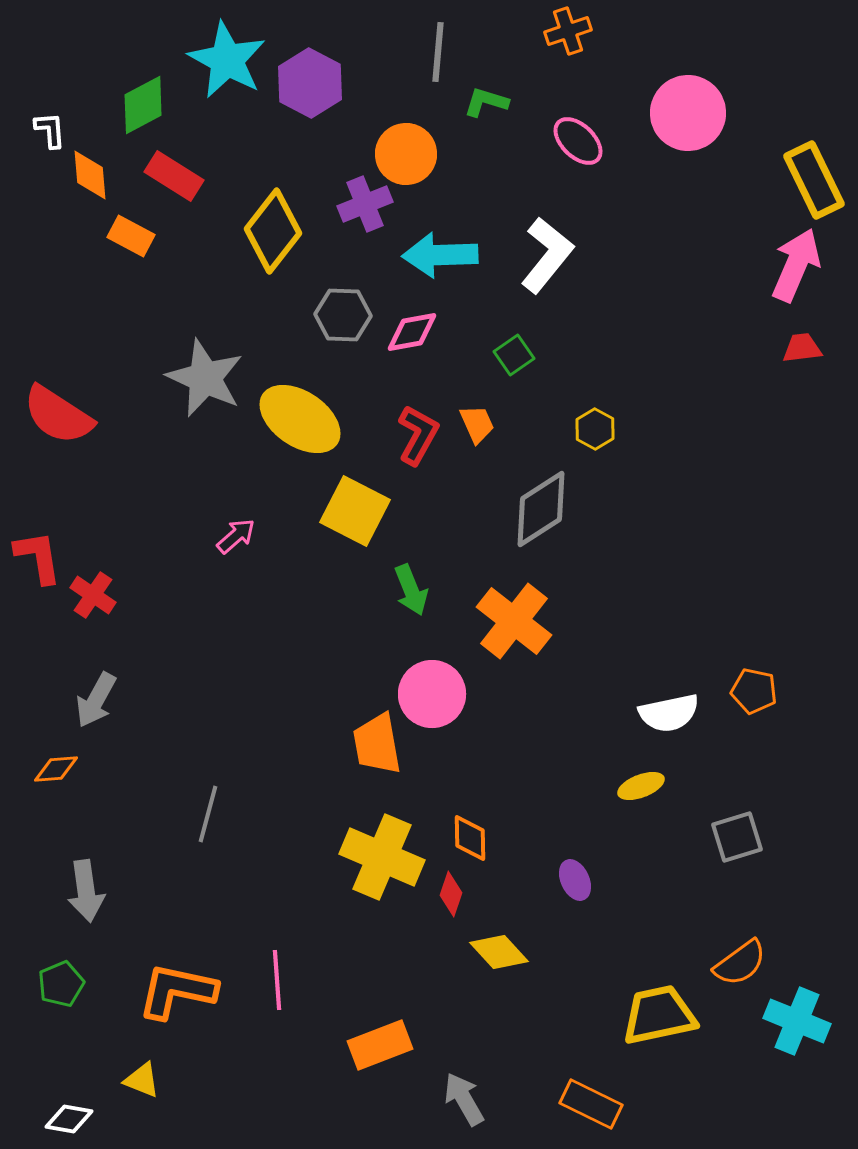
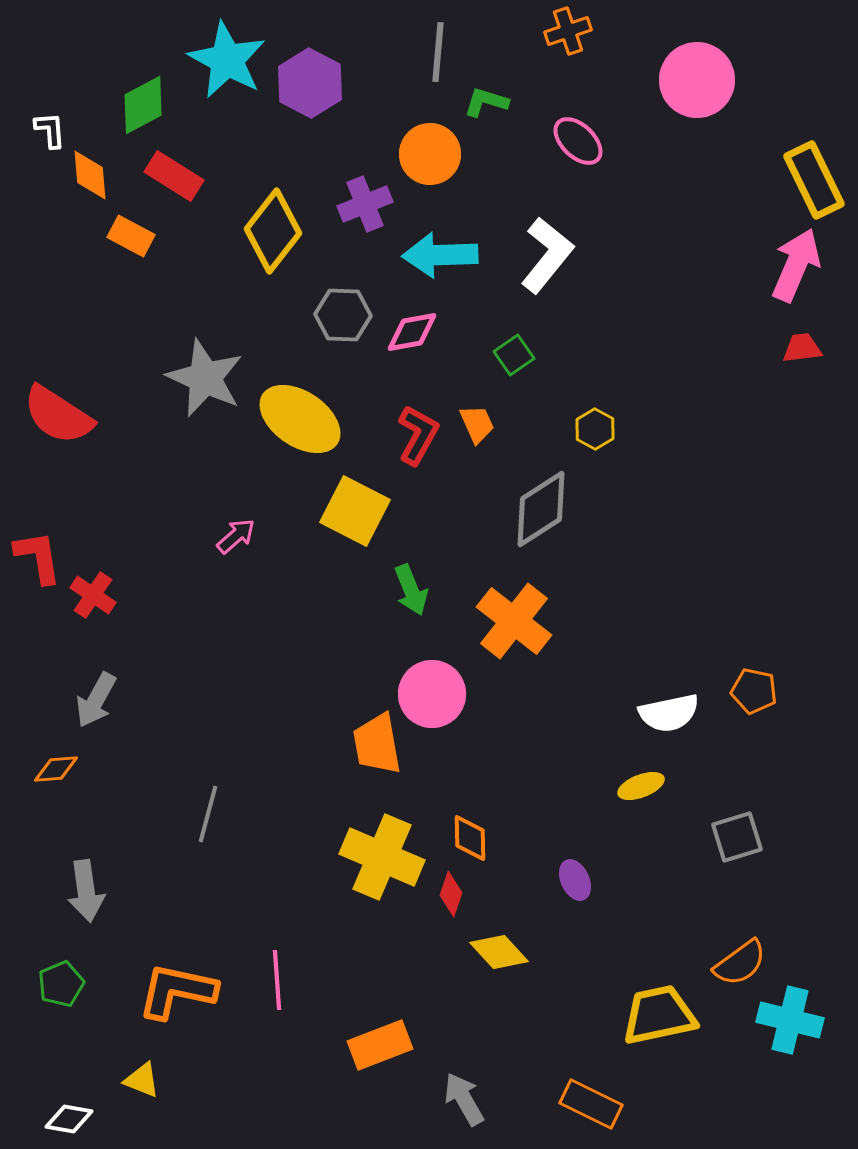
pink circle at (688, 113): moved 9 px right, 33 px up
orange circle at (406, 154): moved 24 px right
cyan cross at (797, 1021): moved 7 px left, 1 px up; rotated 8 degrees counterclockwise
